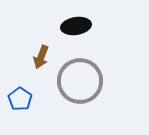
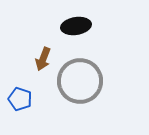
brown arrow: moved 2 px right, 2 px down
blue pentagon: rotated 15 degrees counterclockwise
